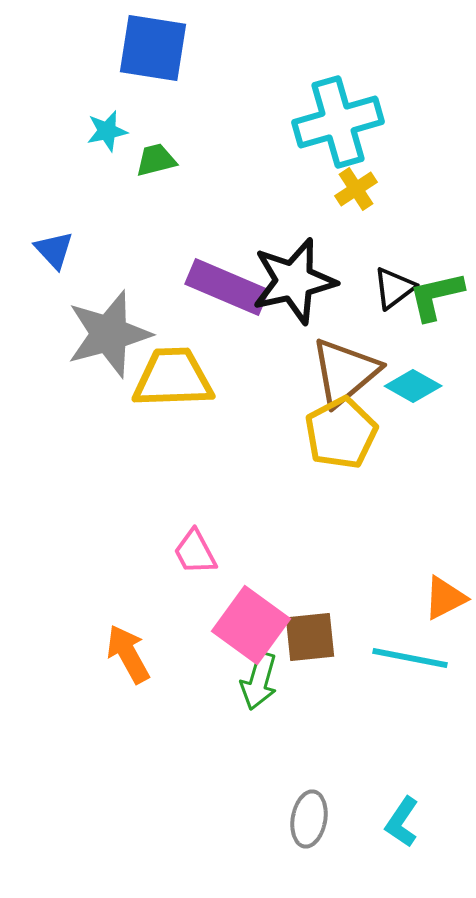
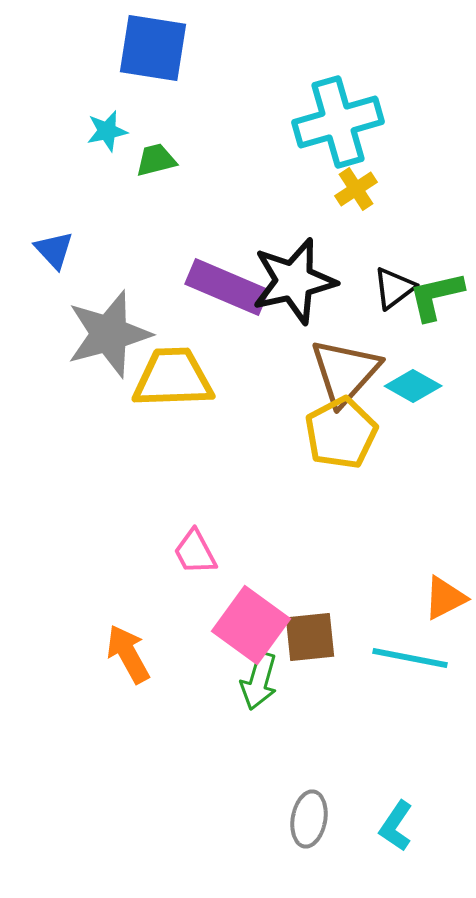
brown triangle: rotated 8 degrees counterclockwise
cyan L-shape: moved 6 px left, 4 px down
